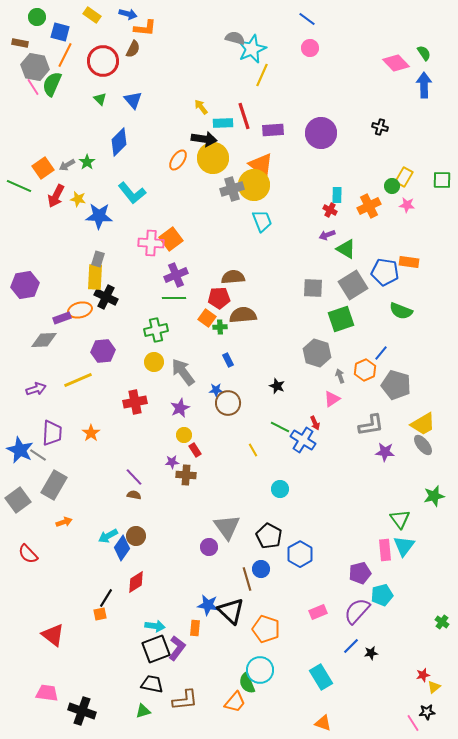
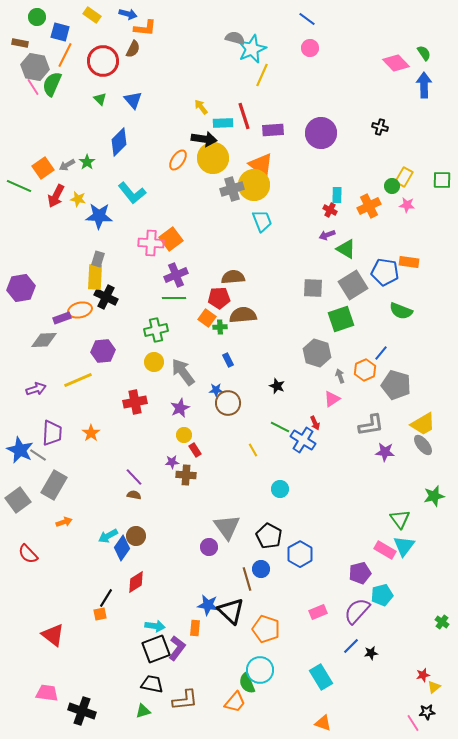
purple hexagon at (25, 285): moved 4 px left, 3 px down
pink rectangle at (385, 550): rotated 55 degrees counterclockwise
